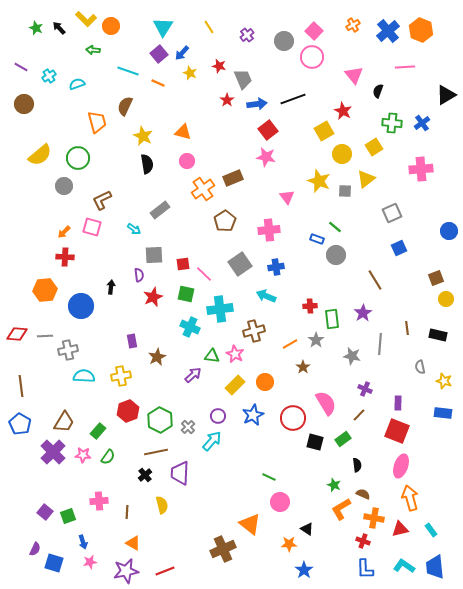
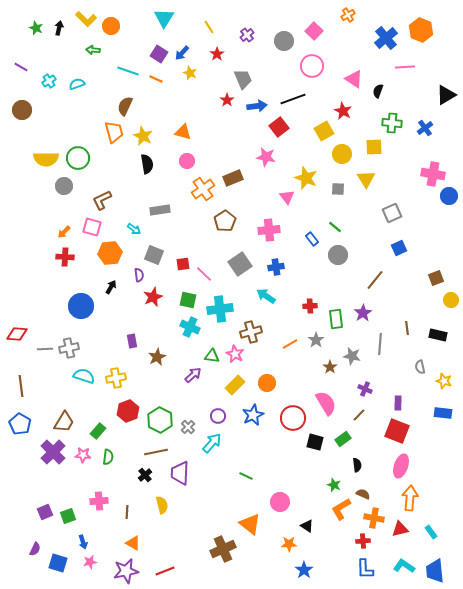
orange cross at (353, 25): moved 5 px left, 10 px up
cyan triangle at (163, 27): moved 1 px right, 9 px up
black arrow at (59, 28): rotated 56 degrees clockwise
blue cross at (388, 31): moved 2 px left, 7 px down
purple square at (159, 54): rotated 18 degrees counterclockwise
pink circle at (312, 57): moved 9 px down
red star at (219, 66): moved 2 px left, 12 px up; rotated 24 degrees clockwise
pink triangle at (354, 75): moved 4 px down; rotated 18 degrees counterclockwise
cyan cross at (49, 76): moved 5 px down
orange line at (158, 83): moved 2 px left, 4 px up
brown circle at (24, 104): moved 2 px left, 6 px down
blue arrow at (257, 104): moved 2 px down
orange trapezoid at (97, 122): moved 17 px right, 10 px down
blue cross at (422, 123): moved 3 px right, 5 px down
red square at (268, 130): moved 11 px right, 3 px up
yellow square at (374, 147): rotated 30 degrees clockwise
yellow semicircle at (40, 155): moved 6 px right, 4 px down; rotated 40 degrees clockwise
pink cross at (421, 169): moved 12 px right, 5 px down; rotated 15 degrees clockwise
yellow triangle at (366, 179): rotated 24 degrees counterclockwise
yellow star at (319, 181): moved 13 px left, 3 px up
gray square at (345, 191): moved 7 px left, 2 px up
gray rectangle at (160, 210): rotated 30 degrees clockwise
blue circle at (449, 231): moved 35 px up
blue rectangle at (317, 239): moved 5 px left; rotated 32 degrees clockwise
gray square at (154, 255): rotated 24 degrees clockwise
gray circle at (336, 255): moved 2 px right
brown line at (375, 280): rotated 70 degrees clockwise
black arrow at (111, 287): rotated 24 degrees clockwise
orange hexagon at (45, 290): moved 65 px right, 37 px up
green square at (186, 294): moved 2 px right, 6 px down
cyan arrow at (266, 296): rotated 12 degrees clockwise
yellow circle at (446, 299): moved 5 px right, 1 px down
green rectangle at (332, 319): moved 4 px right
brown cross at (254, 331): moved 3 px left, 1 px down
gray line at (45, 336): moved 13 px down
gray cross at (68, 350): moved 1 px right, 2 px up
brown star at (303, 367): moved 27 px right
cyan semicircle at (84, 376): rotated 15 degrees clockwise
yellow cross at (121, 376): moved 5 px left, 2 px down
orange circle at (265, 382): moved 2 px right, 1 px down
cyan arrow at (212, 441): moved 2 px down
green semicircle at (108, 457): rotated 28 degrees counterclockwise
green line at (269, 477): moved 23 px left, 1 px up
orange arrow at (410, 498): rotated 20 degrees clockwise
purple square at (45, 512): rotated 28 degrees clockwise
black triangle at (307, 529): moved 3 px up
cyan rectangle at (431, 530): moved 2 px down
red cross at (363, 541): rotated 24 degrees counterclockwise
blue square at (54, 563): moved 4 px right
blue trapezoid at (435, 567): moved 4 px down
